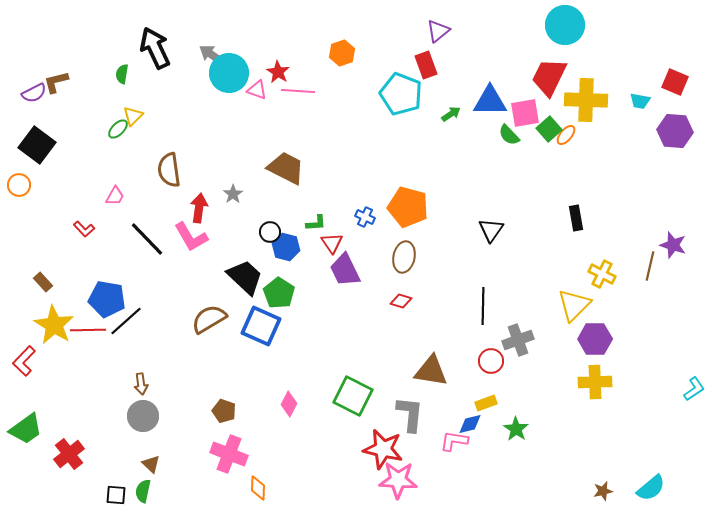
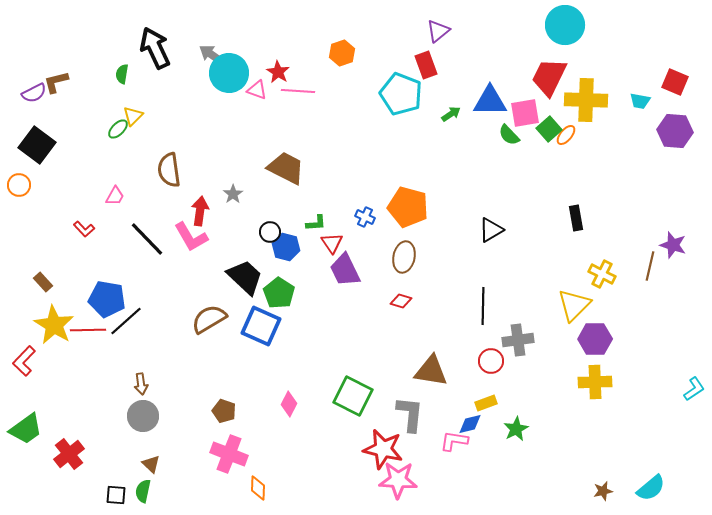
red arrow at (199, 208): moved 1 px right, 3 px down
black triangle at (491, 230): rotated 24 degrees clockwise
gray cross at (518, 340): rotated 12 degrees clockwise
green star at (516, 429): rotated 10 degrees clockwise
